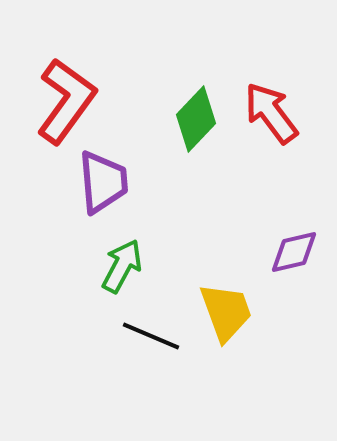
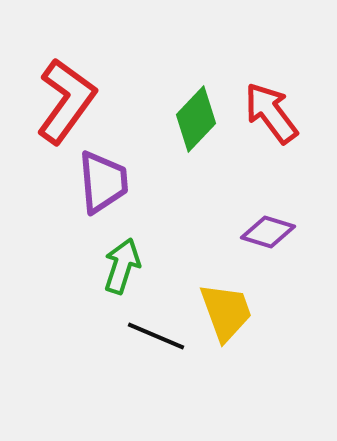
purple diamond: moved 26 px left, 20 px up; rotated 30 degrees clockwise
green arrow: rotated 10 degrees counterclockwise
black line: moved 5 px right
